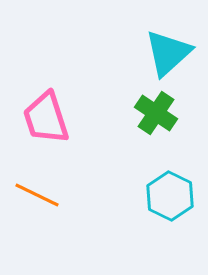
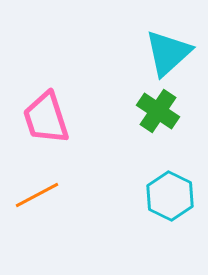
green cross: moved 2 px right, 2 px up
orange line: rotated 54 degrees counterclockwise
